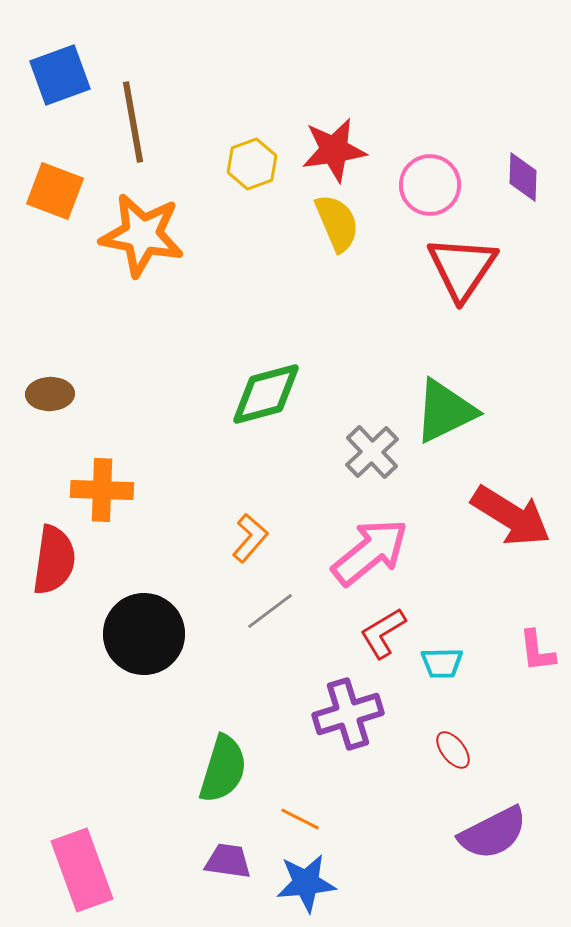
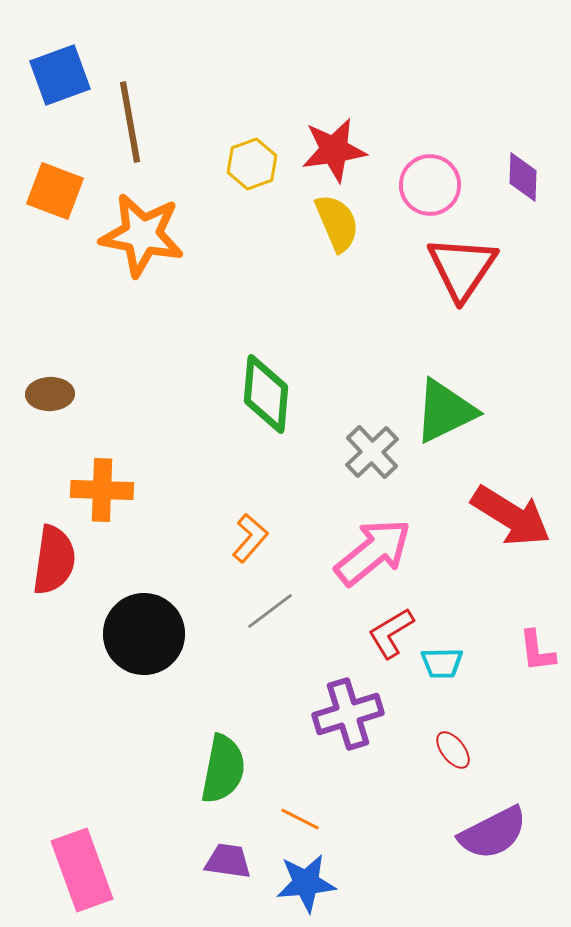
brown line: moved 3 px left
green diamond: rotated 70 degrees counterclockwise
pink arrow: moved 3 px right
red L-shape: moved 8 px right
green semicircle: rotated 6 degrees counterclockwise
